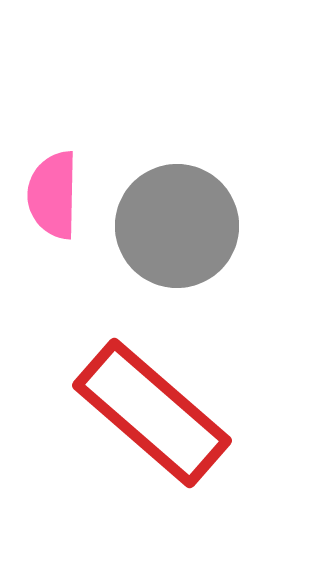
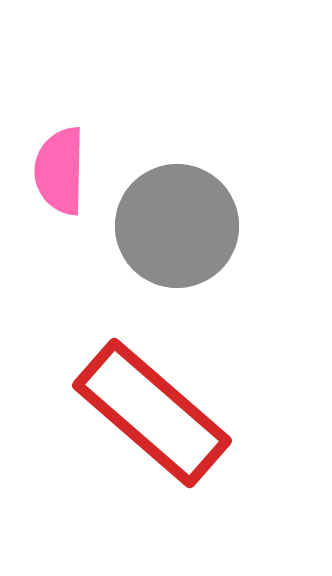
pink semicircle: moved 7 px right, 24 px up
